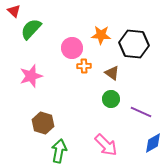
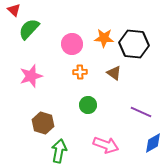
red triangle: moved 1 px up
green semicircle: moved 2 px left
orange star: moved 3 px right, 3 px down
pink circle: moved 4 px up
orange cross: moved 4 px left, 6 px down
brown triangle: moved 2 px right
green circle: moved 23 px left, 6 px down
pink arrow: rotated 25 degrees counterclockwise
